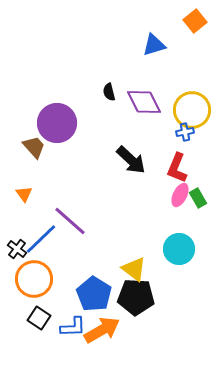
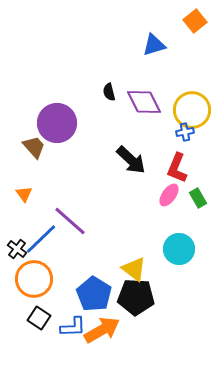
pink ellipse: moved 11 px left; rotated 10 degrees clockwise
